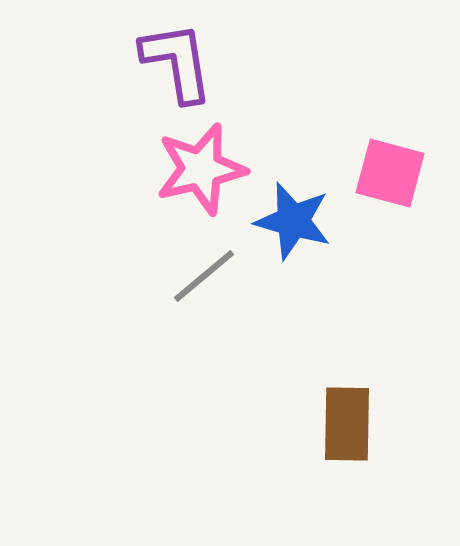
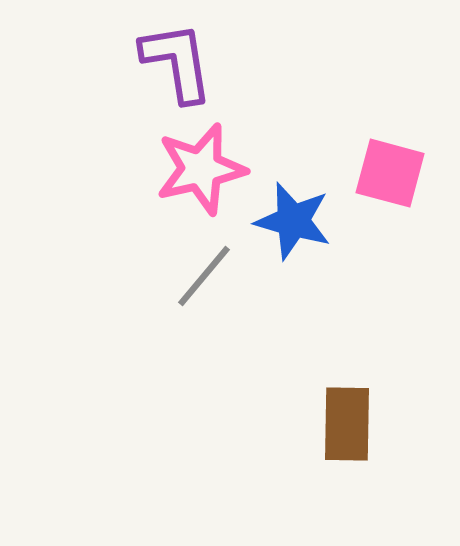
gray line: rotated 10 degrees counterclockwise
